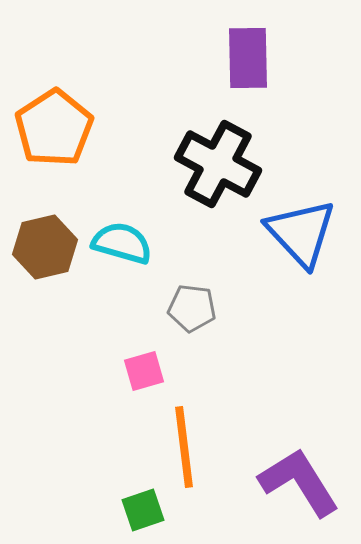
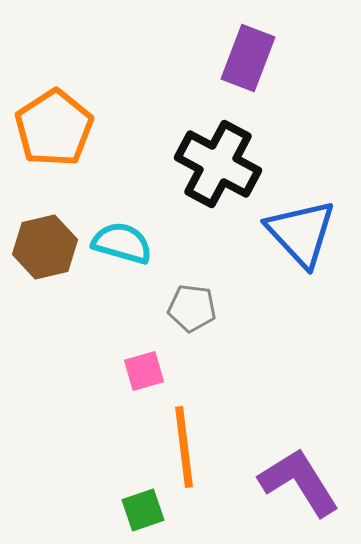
purple rectangle: rotated 22 degrees clockwise
